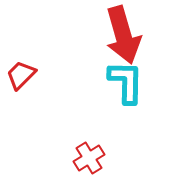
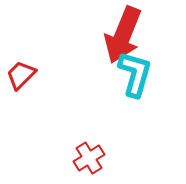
red arrow: rotated 38 degrees clockwise
cyan L-shape: moved 9 px right, 8 px up; rotated 15 degrees clockwise
